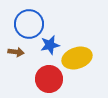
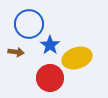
blue star: rotated 24 degrees counterclockwise
red circle: moved 1 px right, 1 px up
